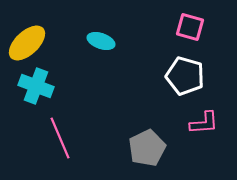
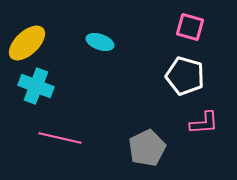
cyan ellipse: moved 1 px left, 1 px down
pink line: rotated 54 degrees counterclockwise
